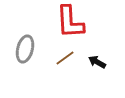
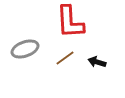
gray ellipse: rotated 56 degrees clockwise
black arrow: rotated 12 degrees counterclockwise
